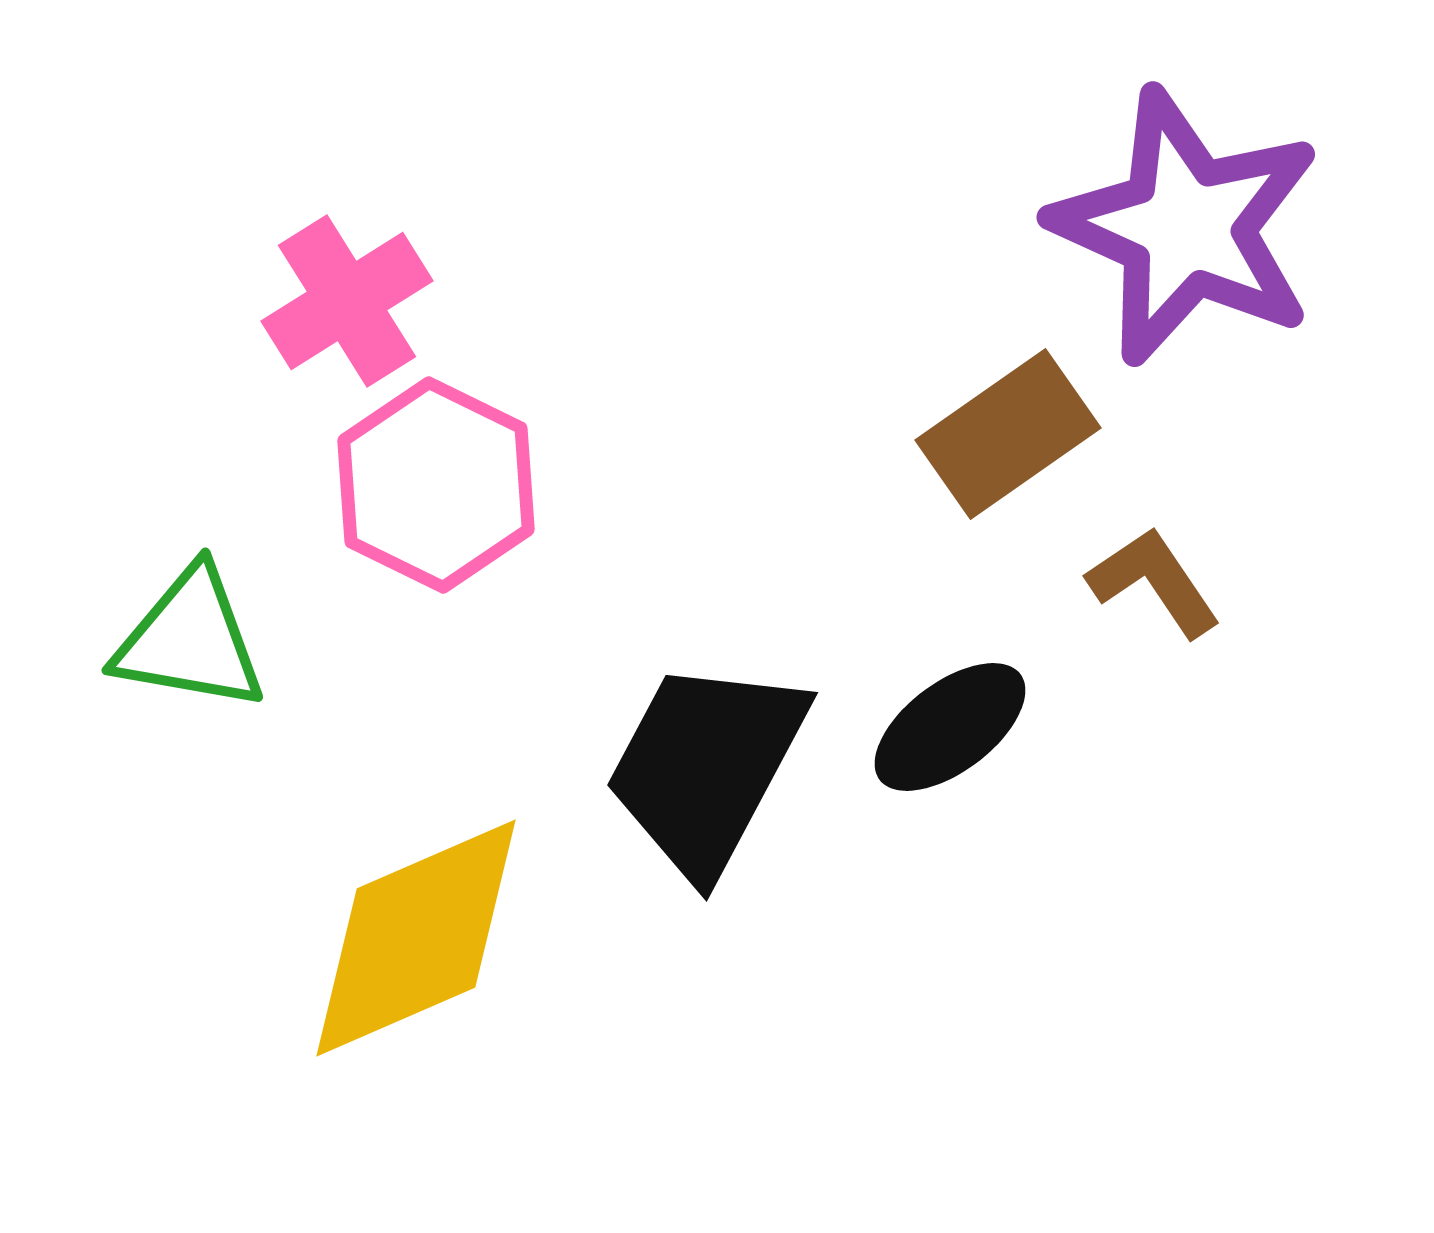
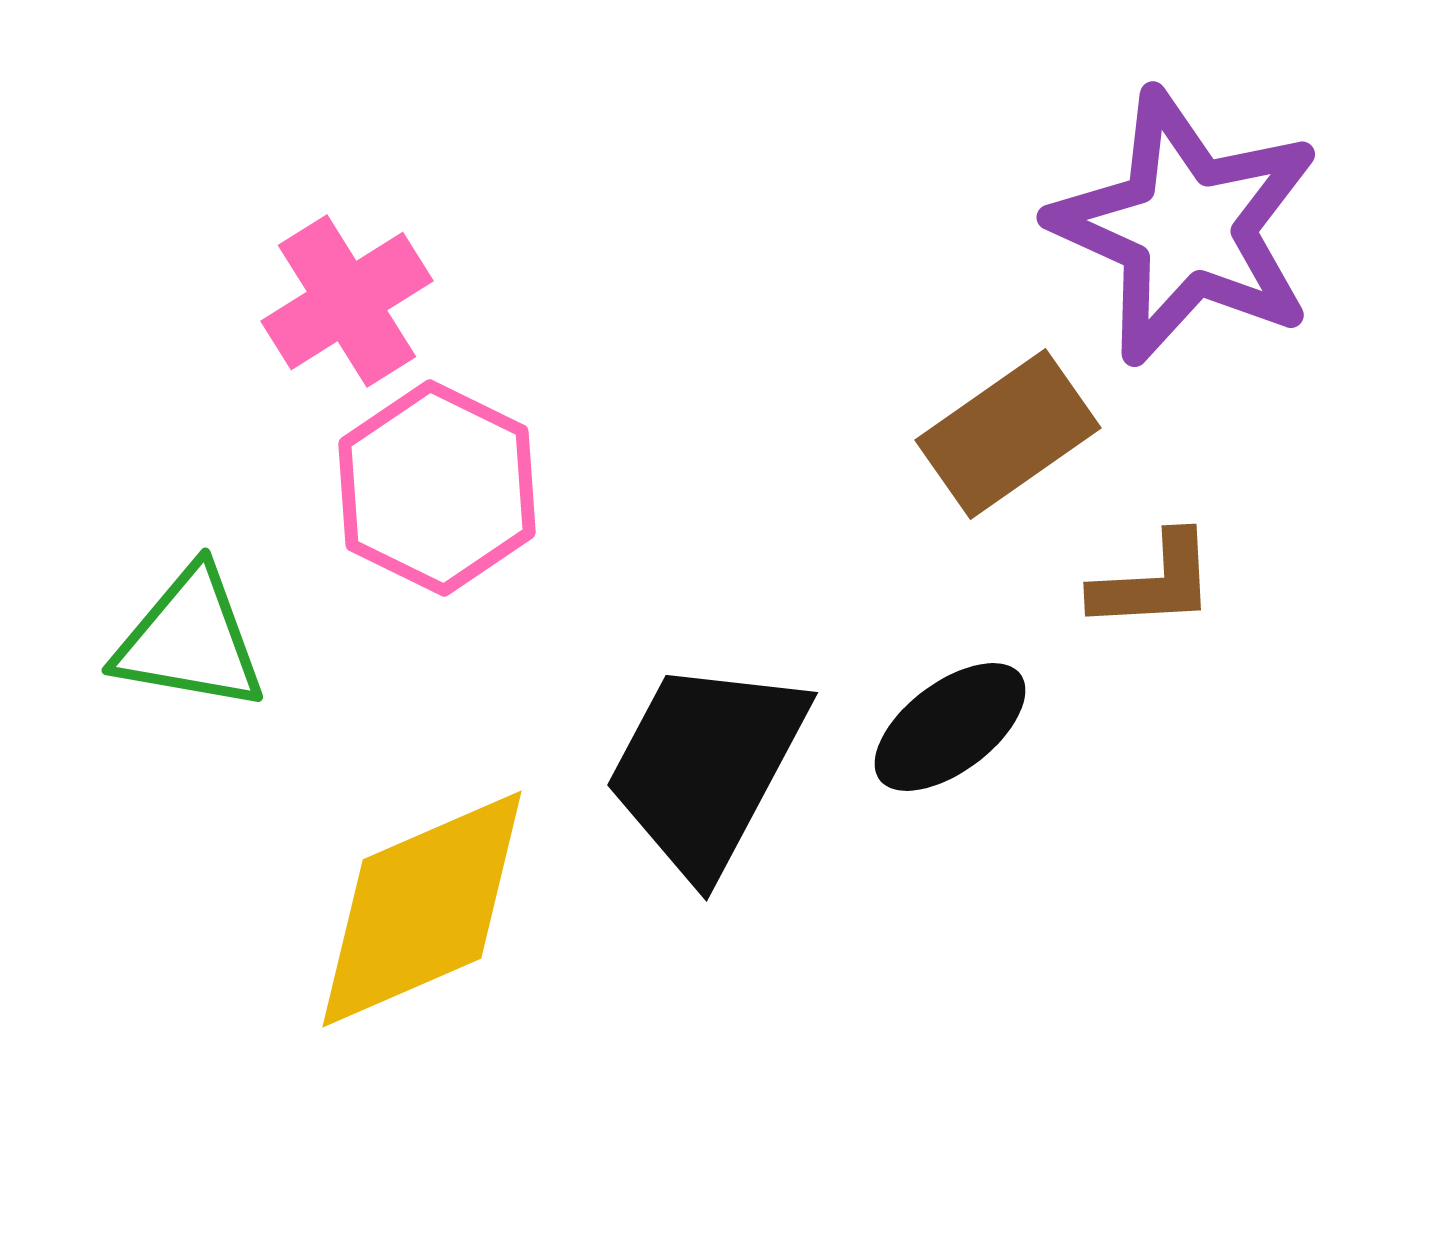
pink hexagon: moved 1 px right, 3 px down
brown L-shape: rotated 121 degrees clockwise
yellow diamond: moved 6 px right, 29 px up
